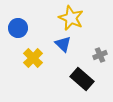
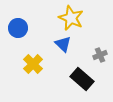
yellow cross: moved 6 px down
